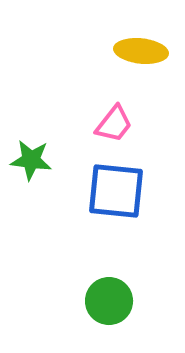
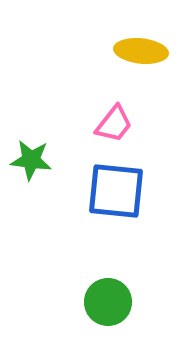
green circle: moved 1 px left, 1 px down
